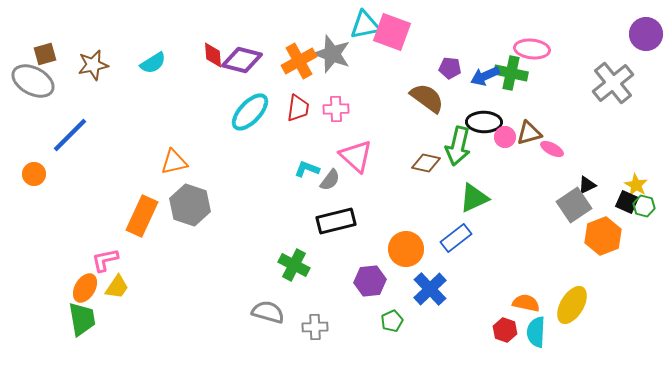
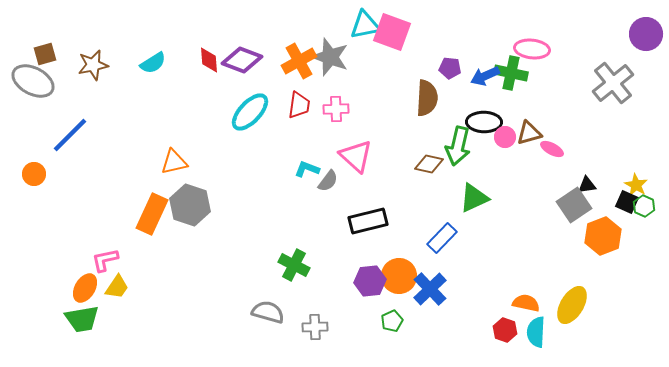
gray star at (332, 54): moved 2 px left, 3 px down
red diamond at (213, 55): moved 4 px left, 5 px down
purple diamond at (242, 60): rotated 6 degrees clockwise
brown semicircle at (427, 98): rotated 57 degrees clockwise
red trapezoid at (298, 108): moved 1 px right, 3 px up
brown diamond at (426, 163): moved 3 px right, 1 px down
gray semicircle at (330, 180): moved 2 px left, 1 px down
black triangle at (587, 185): rotated 18 degrees clockwise
green hexagon at (644, 206): rotated 10 degrees clockwise
orange rectangle at (142, 216): moved 10 px right, 2 px up
black rectangle at (336, 221): moved 32 px right
blue rectangle at (456, 238): moved 14 px left; rotated 8 degrees counterclockwise
orange circle at (406, 249): moved 7 px left, 27 px down
green trapezoid at (82, 319): rotated 90 degrees clockwise
